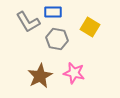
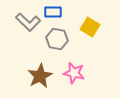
gray L-shape: rotated 15 degrees counterclockwise
